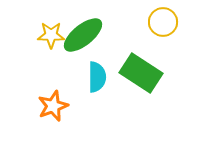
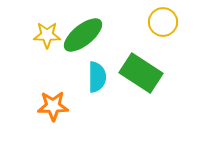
yellow star: moved 4 px left
orange star: rotated 20 degrees clockwise
